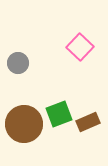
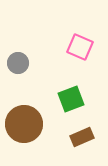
pink square: rotated 20 degrees counterclockwise
green square: moved 12 px right, 15 px up
brown rectangle: moved 6 px left, 15 px down
